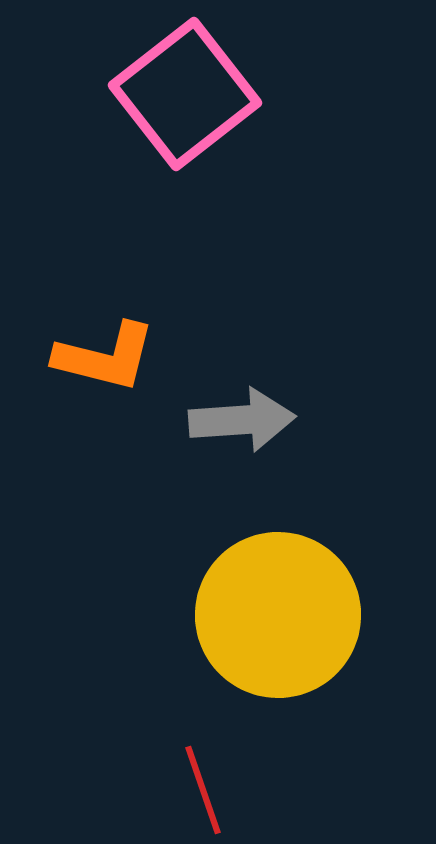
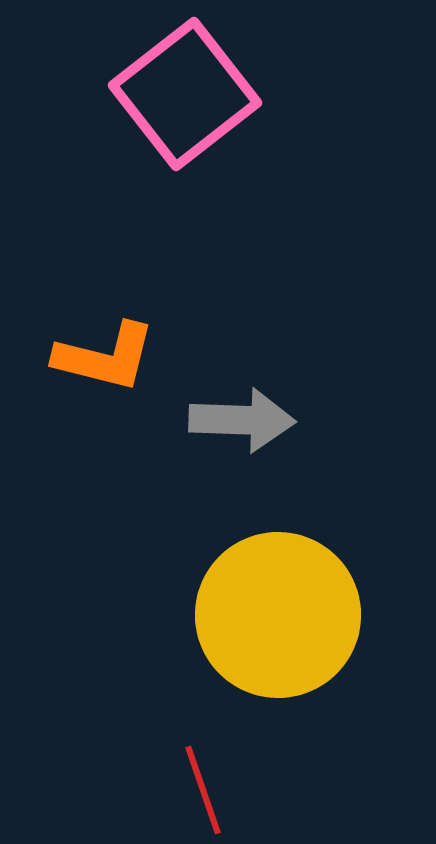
gray arrow: rotated 6 degrees clockwise
